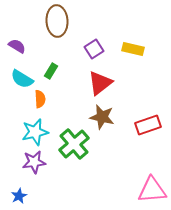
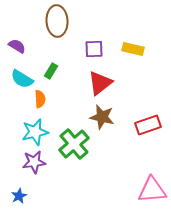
purple square: rotated 30 degrees clockwise
